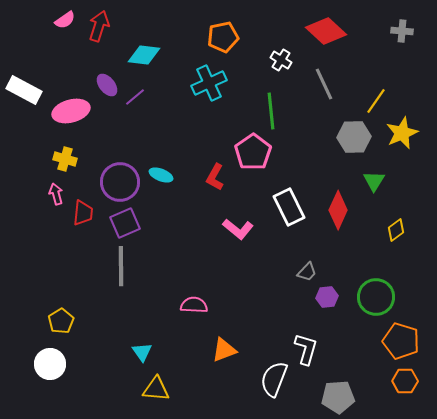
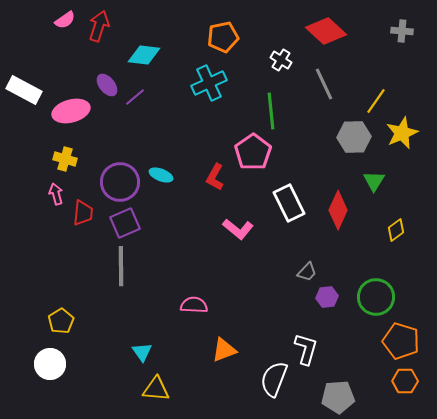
white rectangle at (289, 207): moved 4 px up
